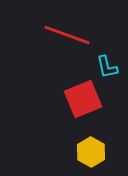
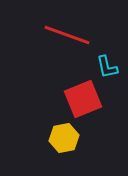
yellow hexagon: moved 27 px left, 14 px up; rotated 20 degrees clockwise
